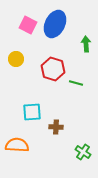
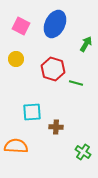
pink square: moved 7 px left, 1 px down
green arrow: rotated 35 degrees clockwise
orange semicircle: moved 1 px left, 1 px down
